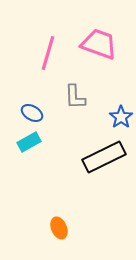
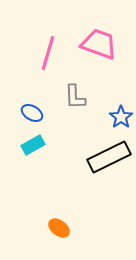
cyan rectangle: moved 4 px right, 3 px down
black rectangle: moved 5 px right
orange ellipse: rotated 30 degrees counterclockwise
